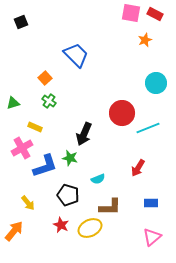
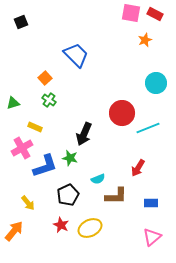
green cross: moved 1 px up
black pentagon: rotated 30 degrees clockwise
brown L-shape: moved 6 px right, 11 px up
